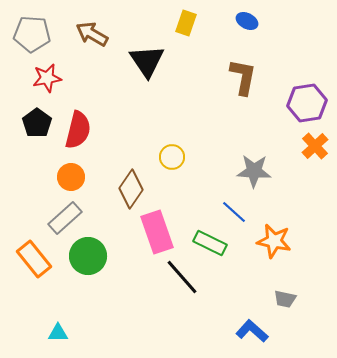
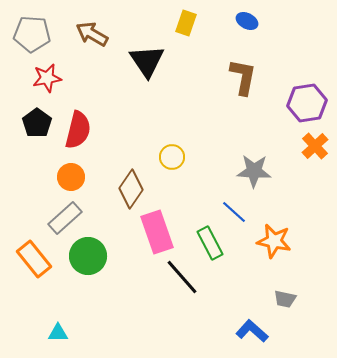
green rectangle: rotated 36 degrees clockwise
